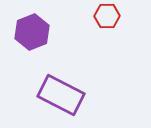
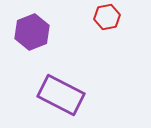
red hexagon: moved 1 px down; rotated 10 degrees counterclockwise
